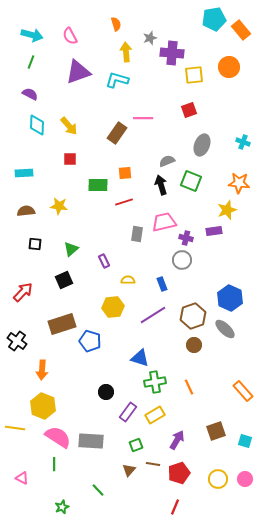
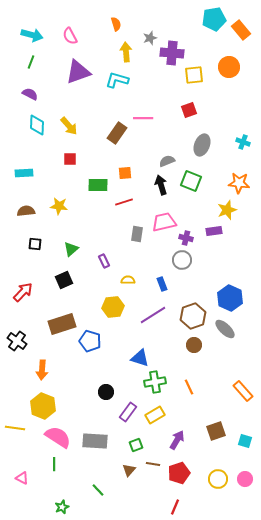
gray rectangle at (91, 441): moved 4 px right
